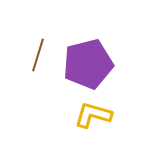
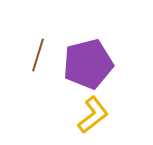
yellow L-shape: rotated 126 degrees clockwise
